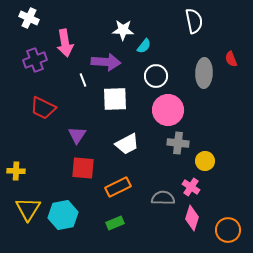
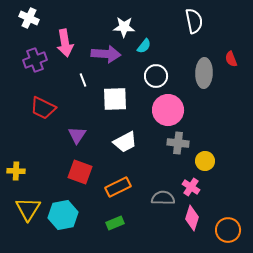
white star: moved 1 px right, 3 px up
purple arrow: moved 8 px up
white trapezoid: moved 2 px left, 2 px up
red square: moved 3 px left, 4 px down; rotated 15 degrees clockwise
